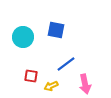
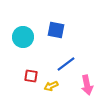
pink arrow: moved 2 px right, 1 px down
